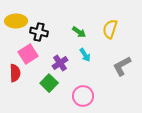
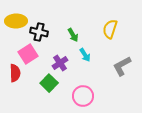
green arrow: moved 6 px left, 3 px down; rotated 24 degrees clockwise
